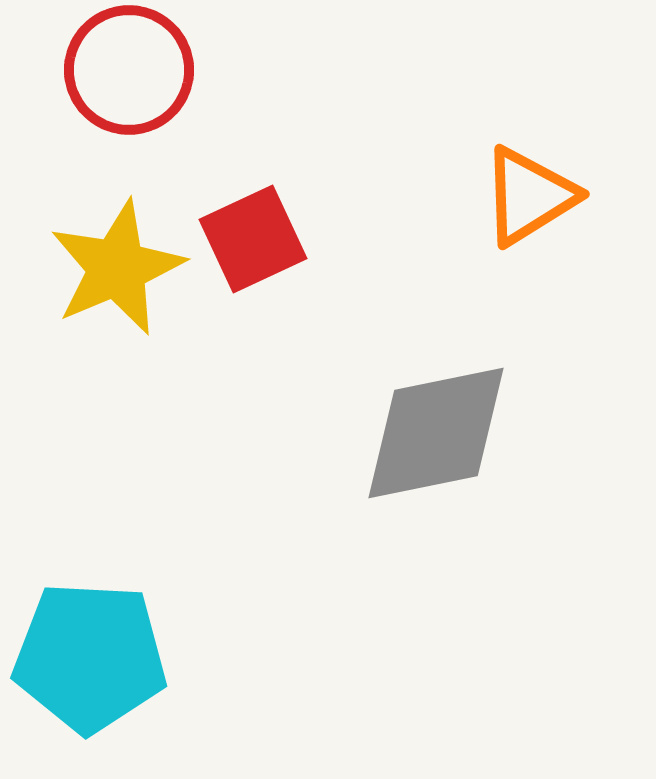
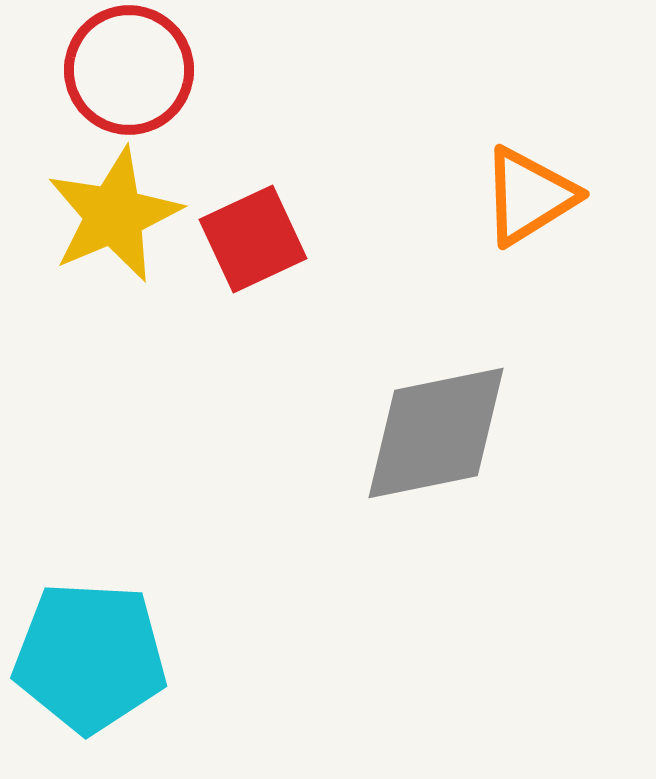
yellow star: moved 3 px left, 53 px up
